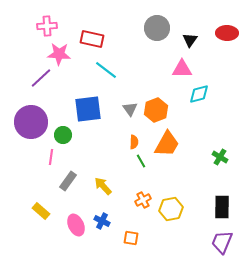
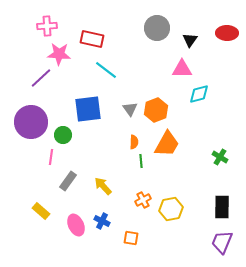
green line: rotated 24 degrees clockwise
